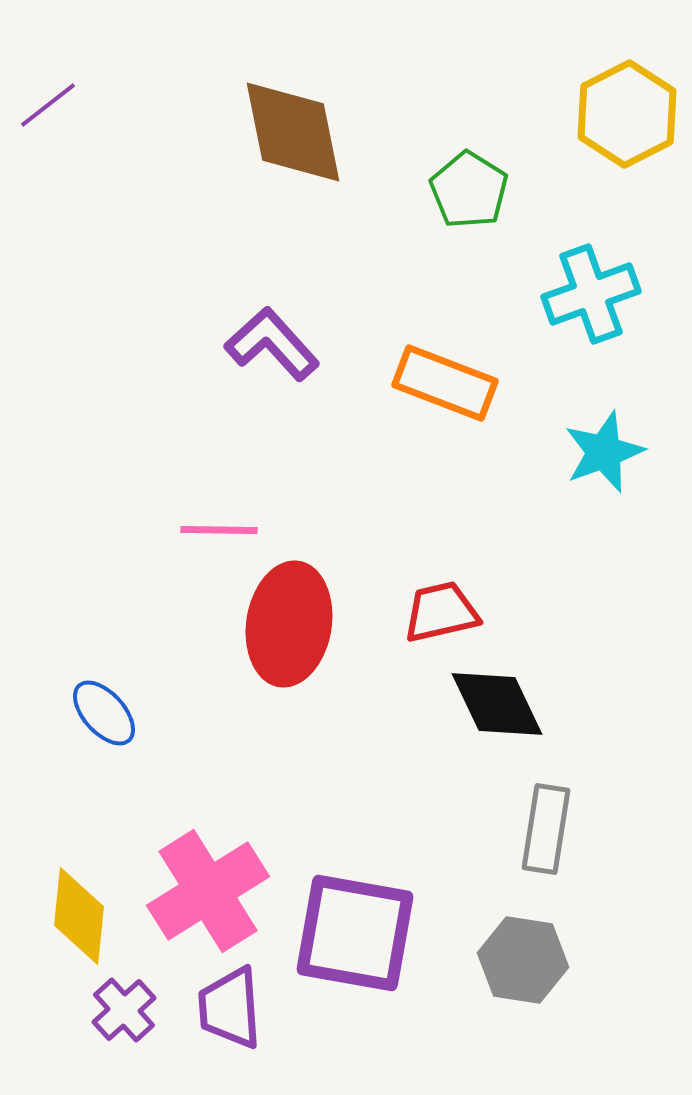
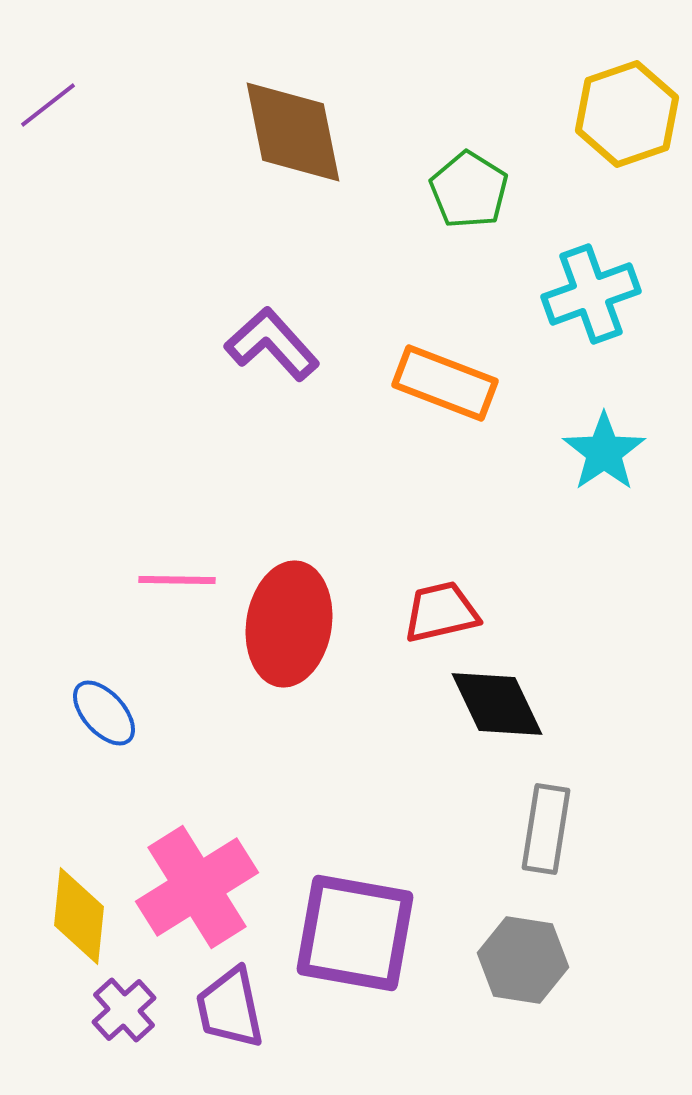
yellow hexagon: rotated 8 degrees clockwise
cyan star: rotated 14 degrees counterclockwise
pink line: moved 42 px left, 50 px down
pink cross: moved 11 px left, 4 px up
purple trapezoid: rotated 8 degrees counterclockwise
